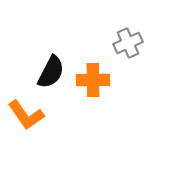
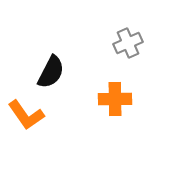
orange cross: moved 22 px right, 19 px down
